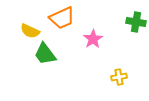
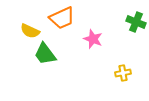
green cross: rotated 12 degrees clockwise
pink star: rotated 18 degrees counterclockwise
yellow cross: moved 4 px right, 4 px up
